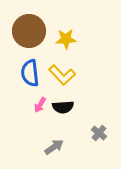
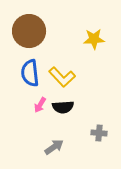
yellow star: moved 28 px right
yellow L-shape: moved 2 px down
gray cross: rotated 35 degrees counterclockwise
